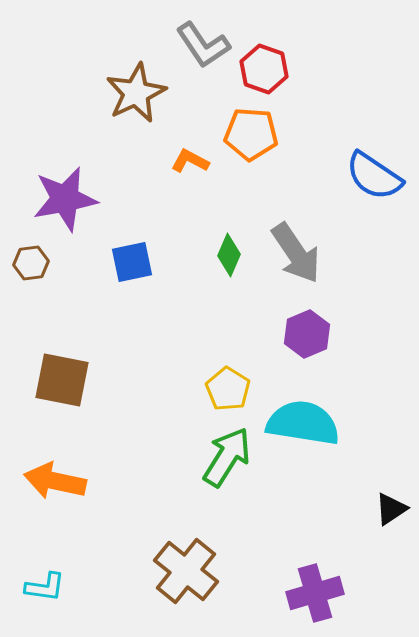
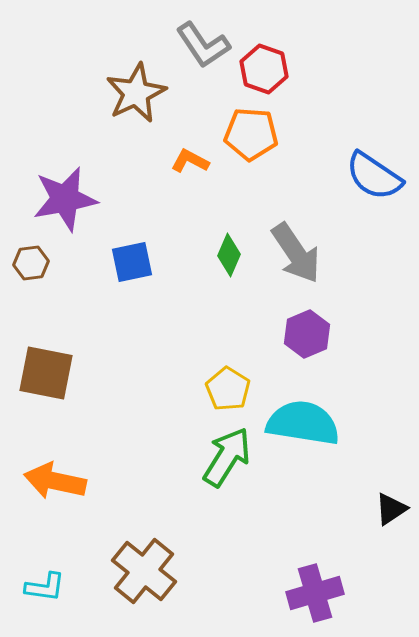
brown square: moved 16 px left, 7 px up
brown cross: moved 42 px left
